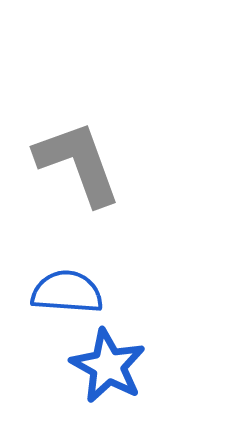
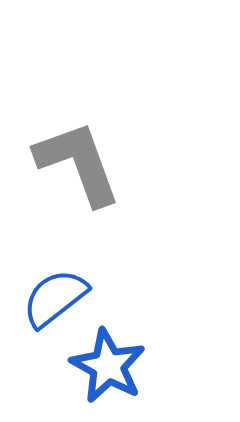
blue semicircle: moved 12 px left, 6 px down; rotated 42 degrees counterclockwise
